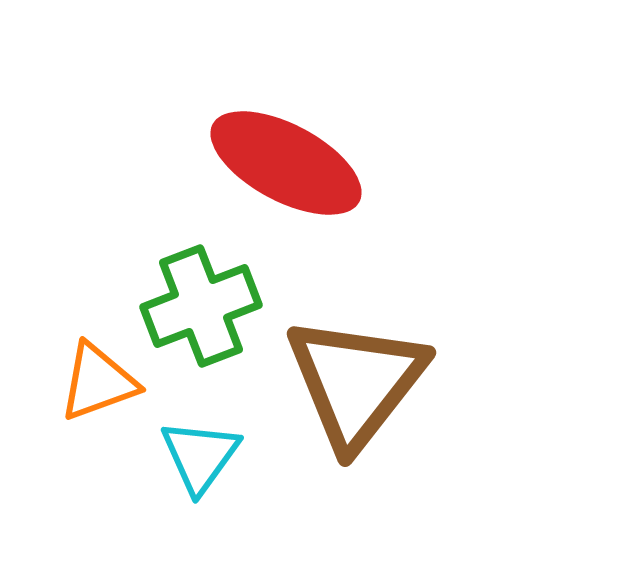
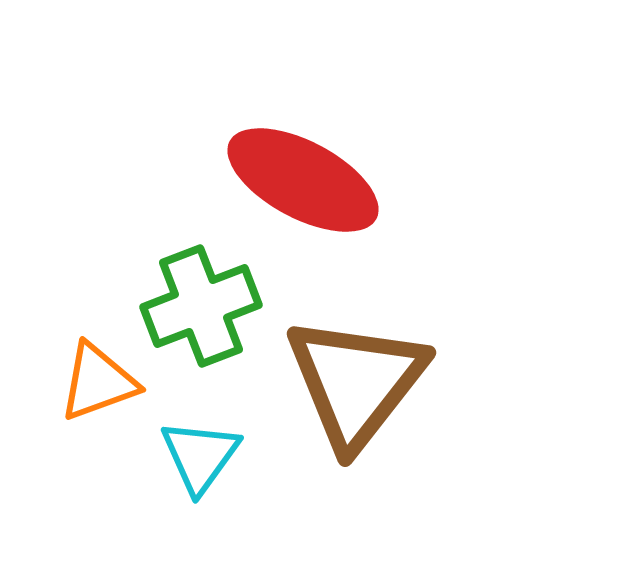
red ellipse: moved 17 px right, 17 px down
